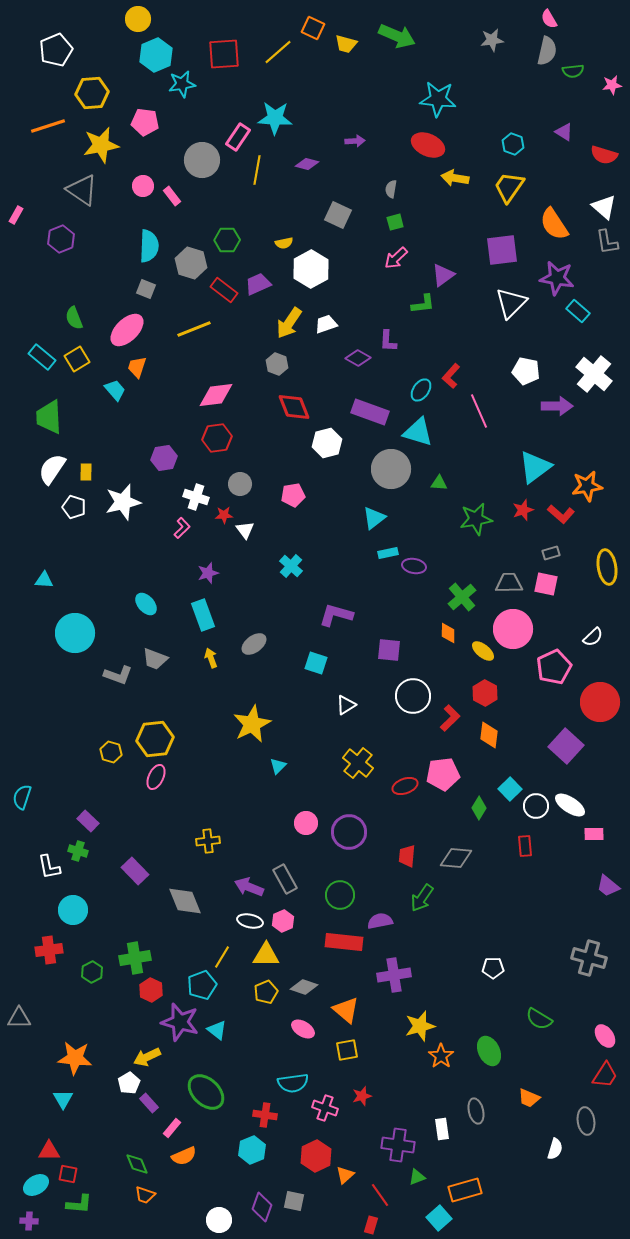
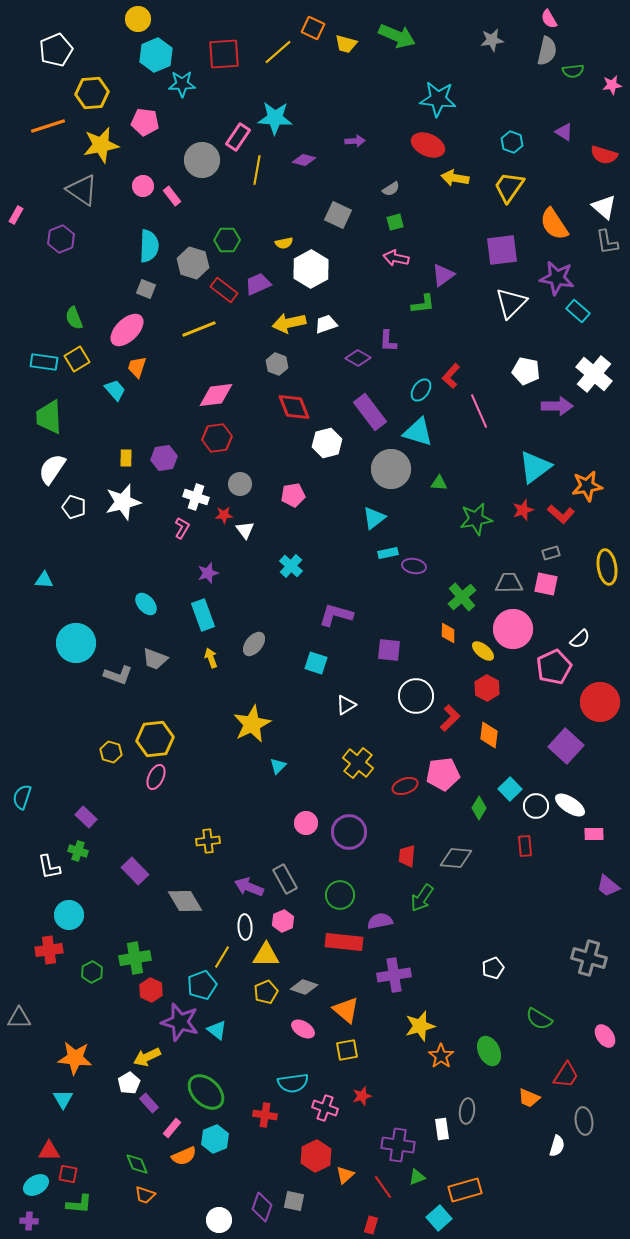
cyan star at (182, 84): rotated 8 degrees clockwise
cyan hexagon at (513, 144): moved 1 px left, 2 px up
purple diamond at (307, 164): moved 3 px left, 4 px up
gray semicircle at (391, 189): rotated 132 degrees counterclockwise
pink arrow at (396, 258): rotated 55 degrees clockwise
gray hexagon at (191, 263): moved 2 px right
yellow arrow at (289, 323): rotated 44 degrees clockwise
yellow line at (194, 329): moved 5 px right
cyan rectangle at (42, 357): moved 2 px right, 5 px down; rotated 32 degrees counterclockwise
purple rectangle at (370, 412): rotated 33 degrees clockwise
yellow rectangle at (86, 472): moved 40 px right, 14 px up
pink L-shape at (182, 528): rotated 15 degrees counterclockwise
cyan circle at (75, 633): moved 1 px right, 10 px down
white semicircle at (593, 637): moved 13 px left, 2 px down
gray ellipse at (254, 644): rotated 15 degrees counterclockwise
red hexagon at (485, 693): moved 2 px right, 5 px up
white circle at (413, 696): moved 3 px right
purple rectangle at (88, 821): moved 2 px left, 4 px up
gray diamond at (185, 901): rotated 9 degrees counterclockwise
cyan circle at (73, 910): moved 4 px left, 5 px down
white ellipse at (250, 921): moved 5 px left, 6 px down; rotated 75 degrees clockwise
white pentagon at (493, 968): rotated 20 degrees counterclockwise
red trapezoid at (605, 1075): moved 39 px left
gray ellipse at (476, 1111): moved 9 px left; rotated 20 degrees clockwise
gray ellipse at (586, 1121): moved 2 px left
white semicircle at (555, 1149): moved 2 px right, 3 px up
cyan hexagon at (252, 1150): moved 37 px left, 11 px up
red line at (380, 1195): moved 3 px right, 8 px up
